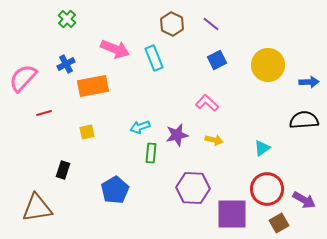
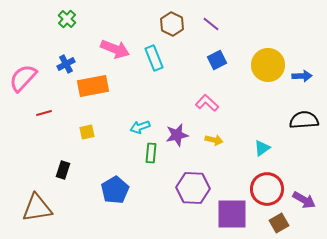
blue arrow: moved 7 px left, 6 px up
